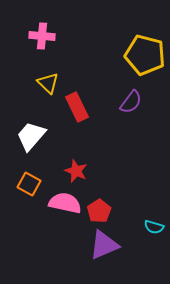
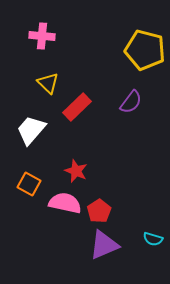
yellow pentagon: moved 5 px up
red rectangle: rotated 72 degrees clockwise
white trapezoid: moved 6 px up
cyan semicircle: moved 1 px left, 12 px down
